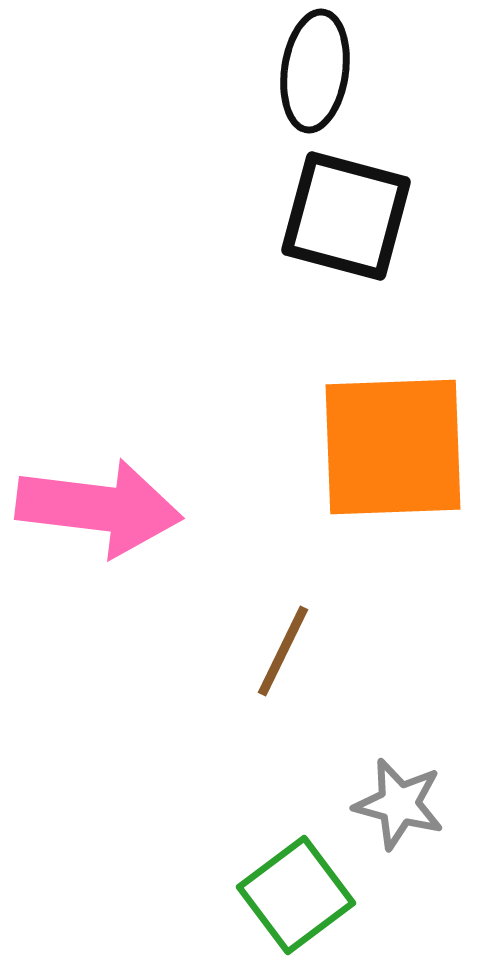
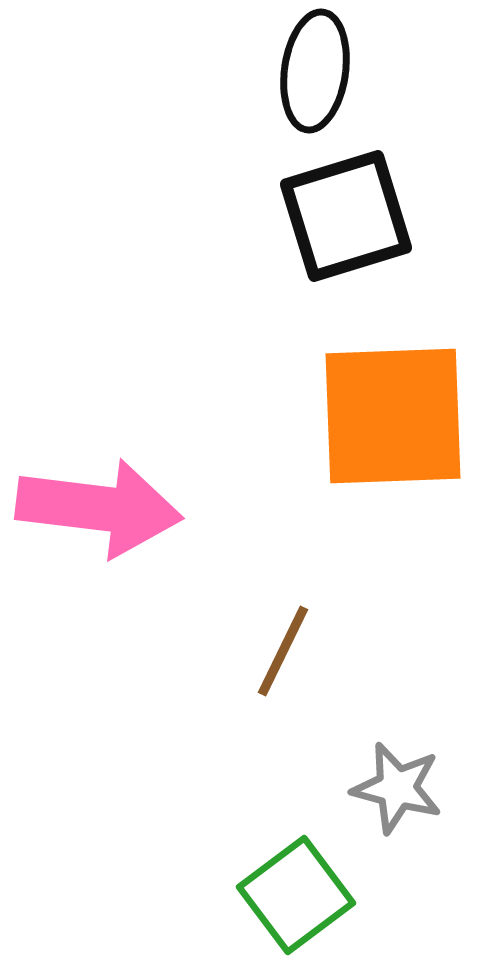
black square: rotated 32 degrees counterclockwise
orange square: moved 31 px up
gray star: moved 2 px left, 16 px up
